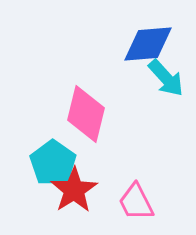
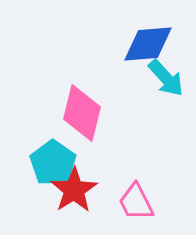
pink diamond: moved 4 px left, 1 px up
